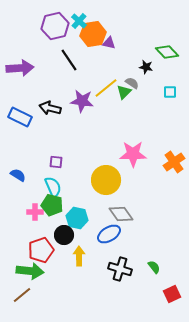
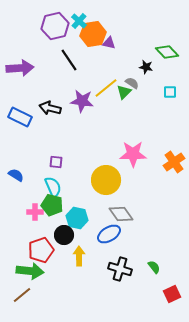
blue semicircle: moved 2 px left
